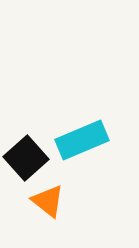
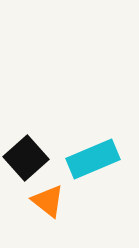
cyan rectangle: moved 11 px right, 19 px down
